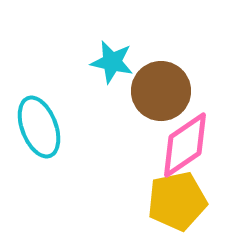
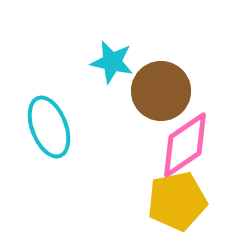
cyan ellipse: moved 10 px right
